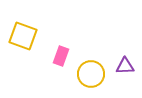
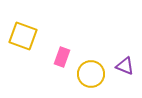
pink rectangle: moved 1 px right, 1 px down
purple triangle: rotated 24 degrees clockwise
